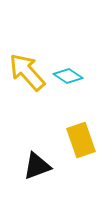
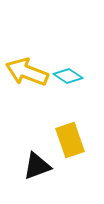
yellow arrow: rotated 27 degrees counterclockwise
yellow rectangle: moved 11 px left
